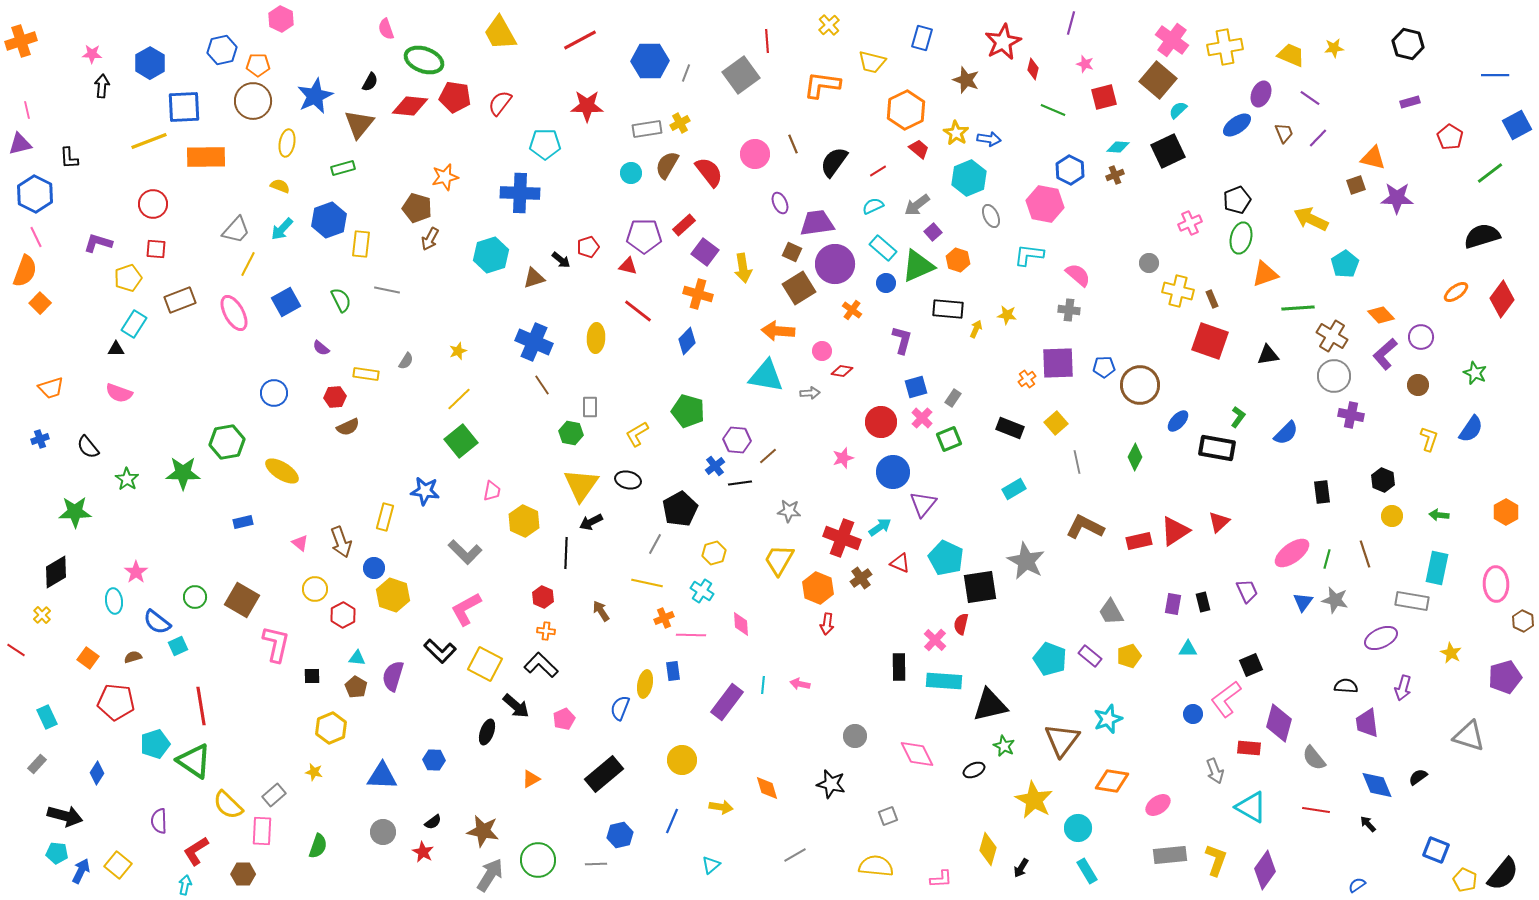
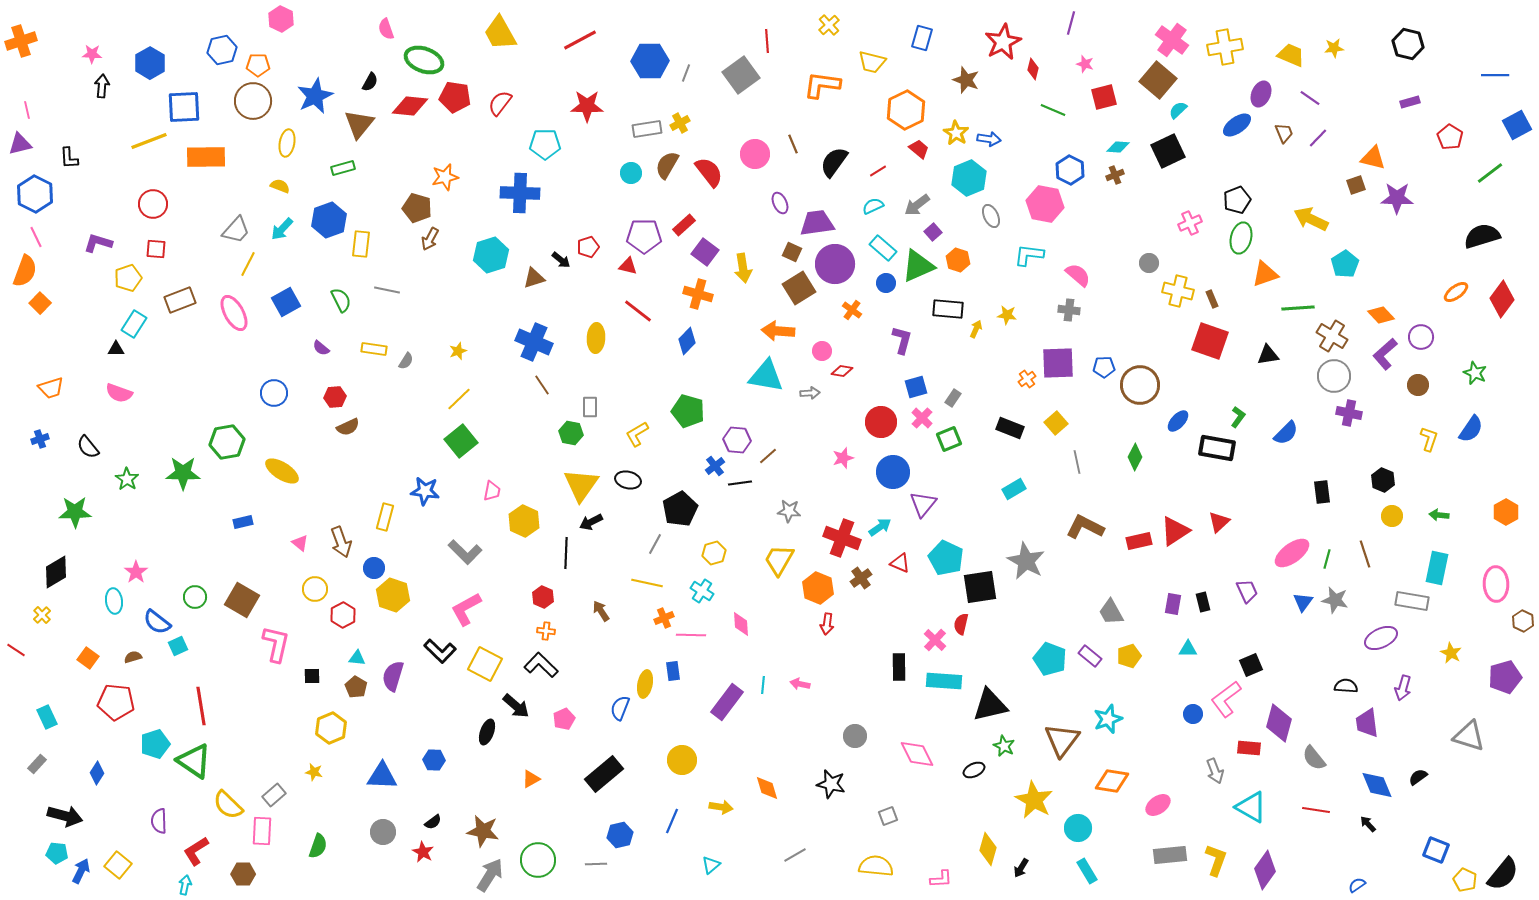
yellow rectangle at (366, 374): moved 8 px right, 25 px up
purple cross at (1351, 415): moved 2 px left, 2 px up
